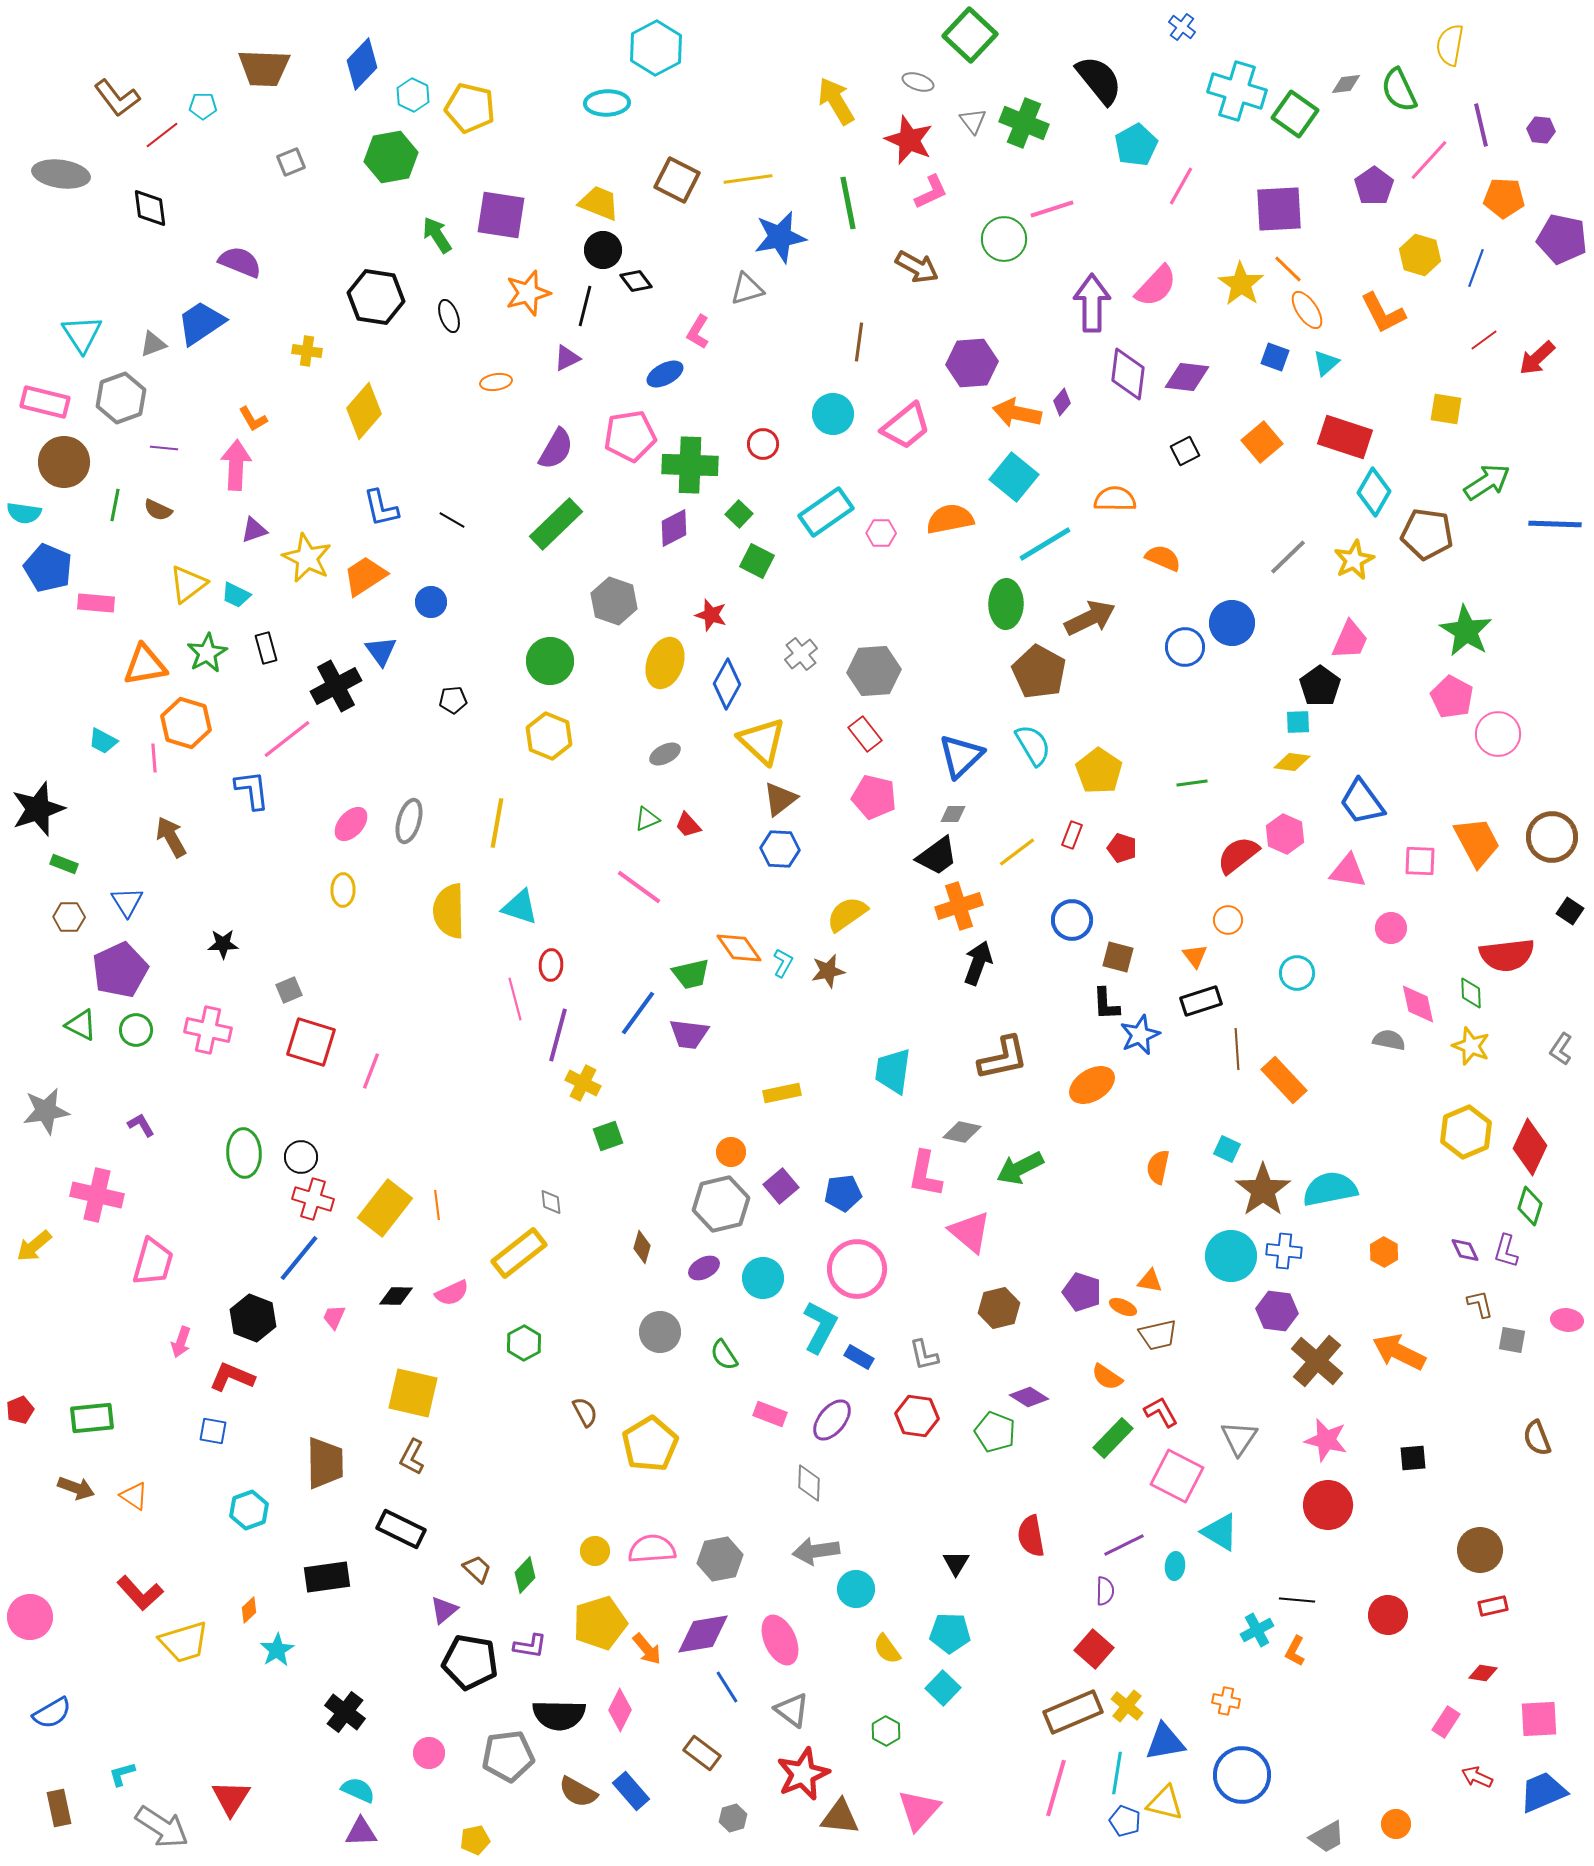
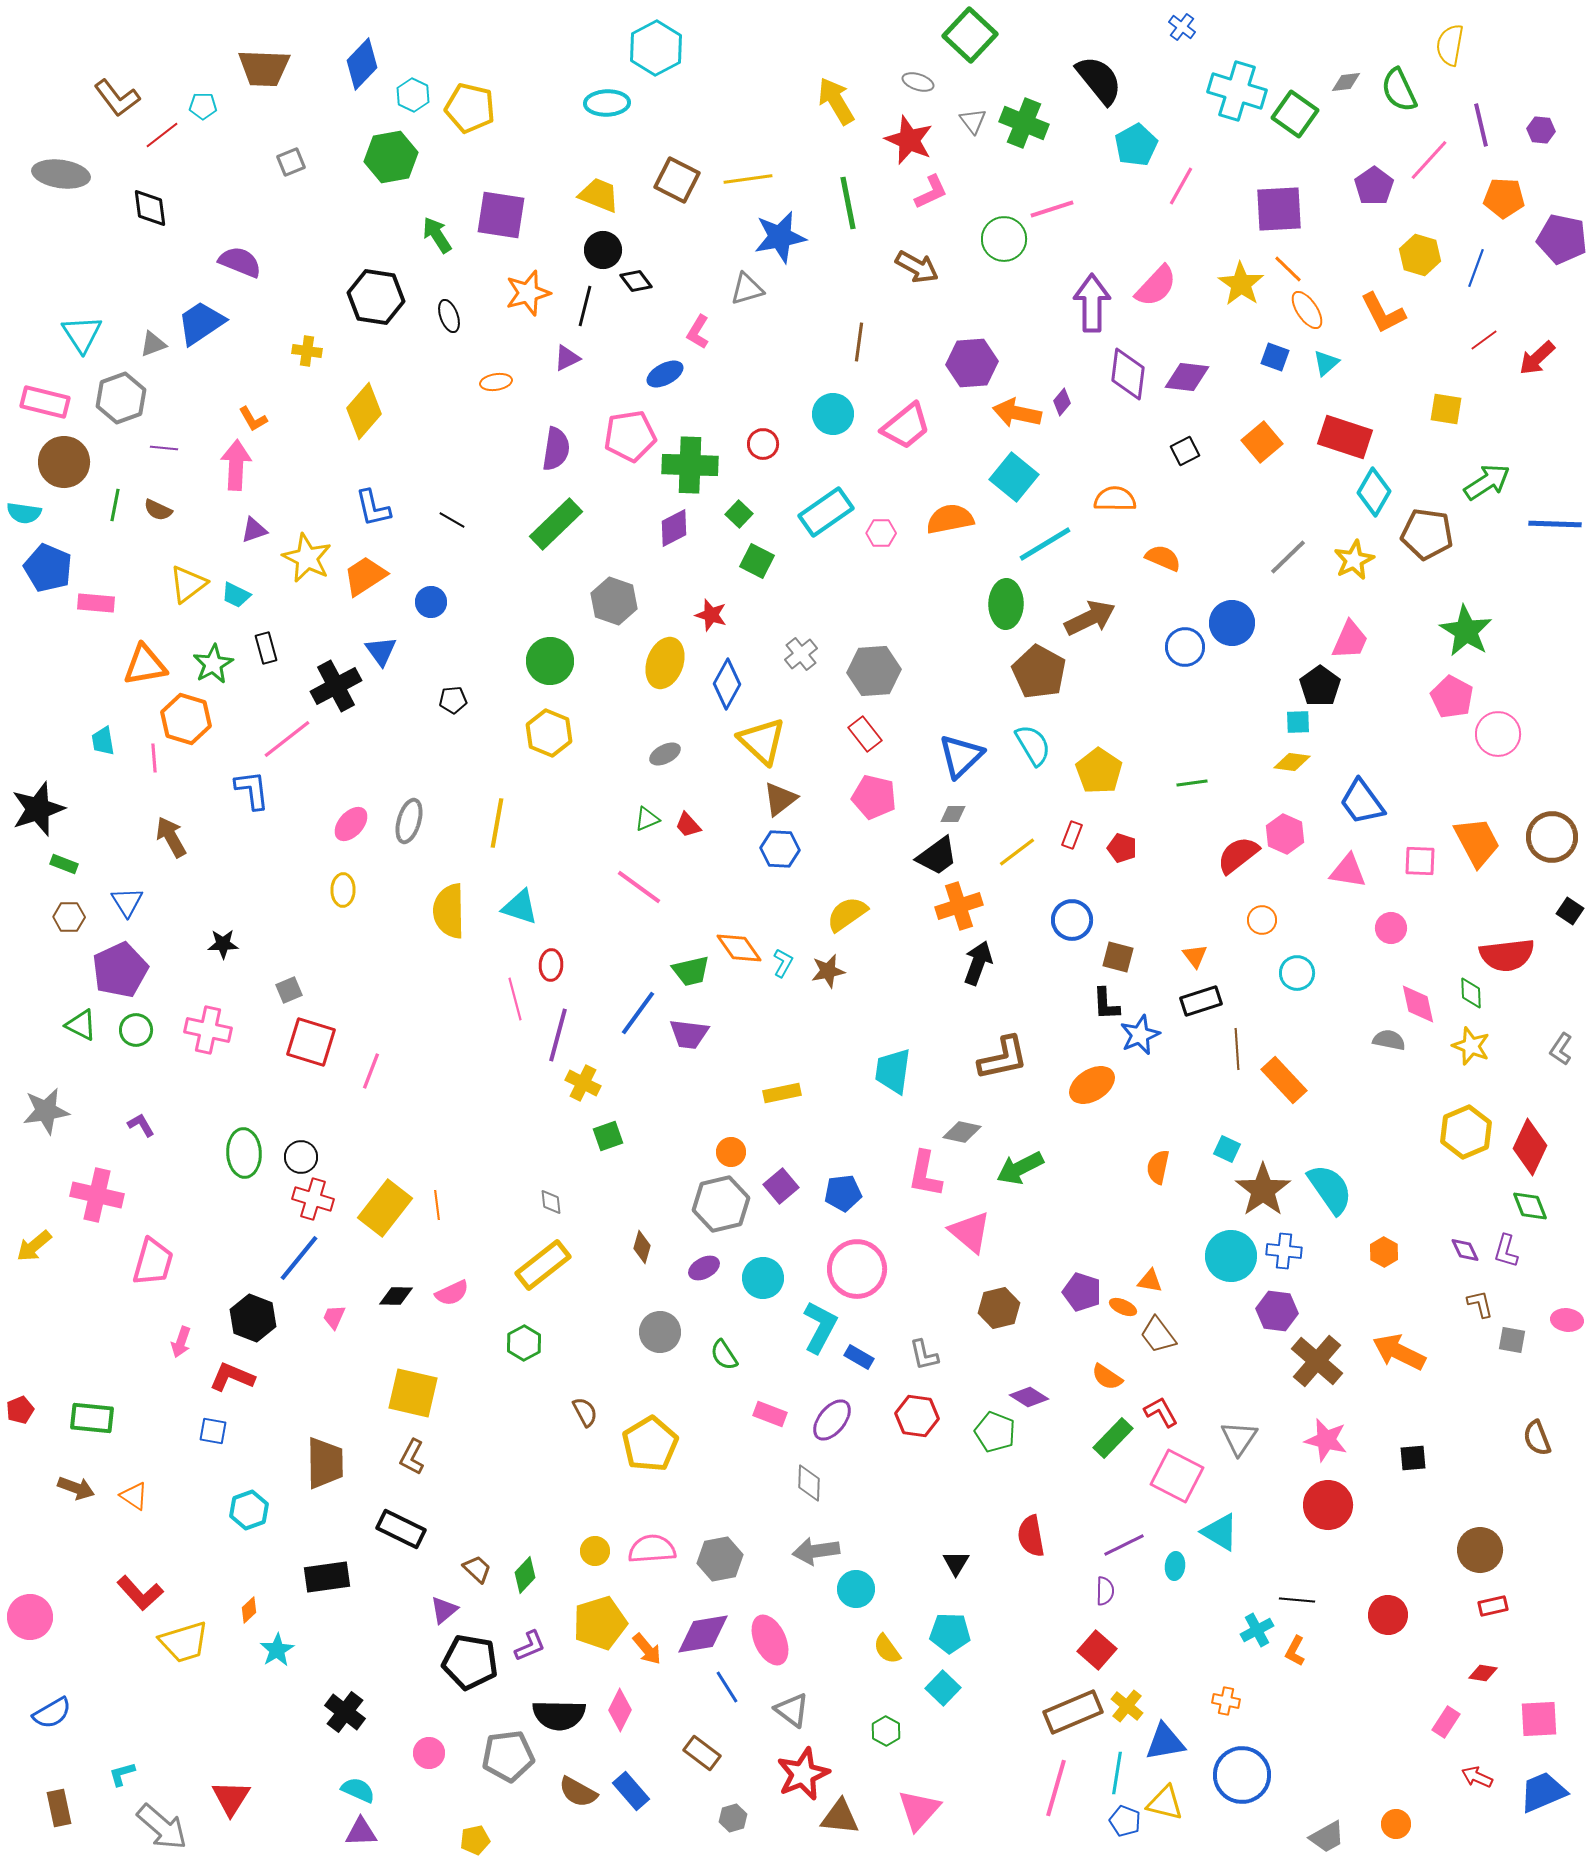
gray diamond at (1346, 84): moved 2 px up
yellow trapezoid at (599, 203): moved 8 px up
purple semicircle at (556, 449): rotated 21 degrees counterclockwise
blue L-shape at (381, 508): moved 8 px left
green star at (207, 653): moved 6 px right, 11 px down
orange hexagon at (186, 723): moved 4 px up
yellow hexagon at (549, 736): moved 3 px up
cyan trapezoid at (103, 741): rotated 52 degrees clockwise
orange circle at (1228, 920): moved 34 px right
green trapezoid at (691, 974): moved 3 px up
cyan semicircle at (1330, 1189): rotated 66 degrees clockwise
green diamond at (1530, 1206): rotated 39 degrees counterclockwise
yellow rectangle at (519, 1253): moved 24 px right, 12 px down
brown trapezoid at (1158, 1335): rotated 66 degrees clockwise
green rectangle at (92, 1418): rotated 12 degrees clockwise
pink ellipse at (780, 1640): moved 10 px left
purple L-shape at (530, 1646): rotated 32 degrees counterclockwise
red square at (1094, 1649): moved 3 px right, 1 px down
gray arrow at (162, 1827): rotated 8 degrees clockwise
